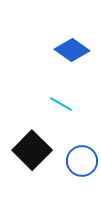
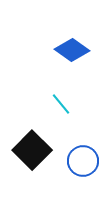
cyan line: rotated 20 degrees clockwise
blue circle: moved 1 px right
